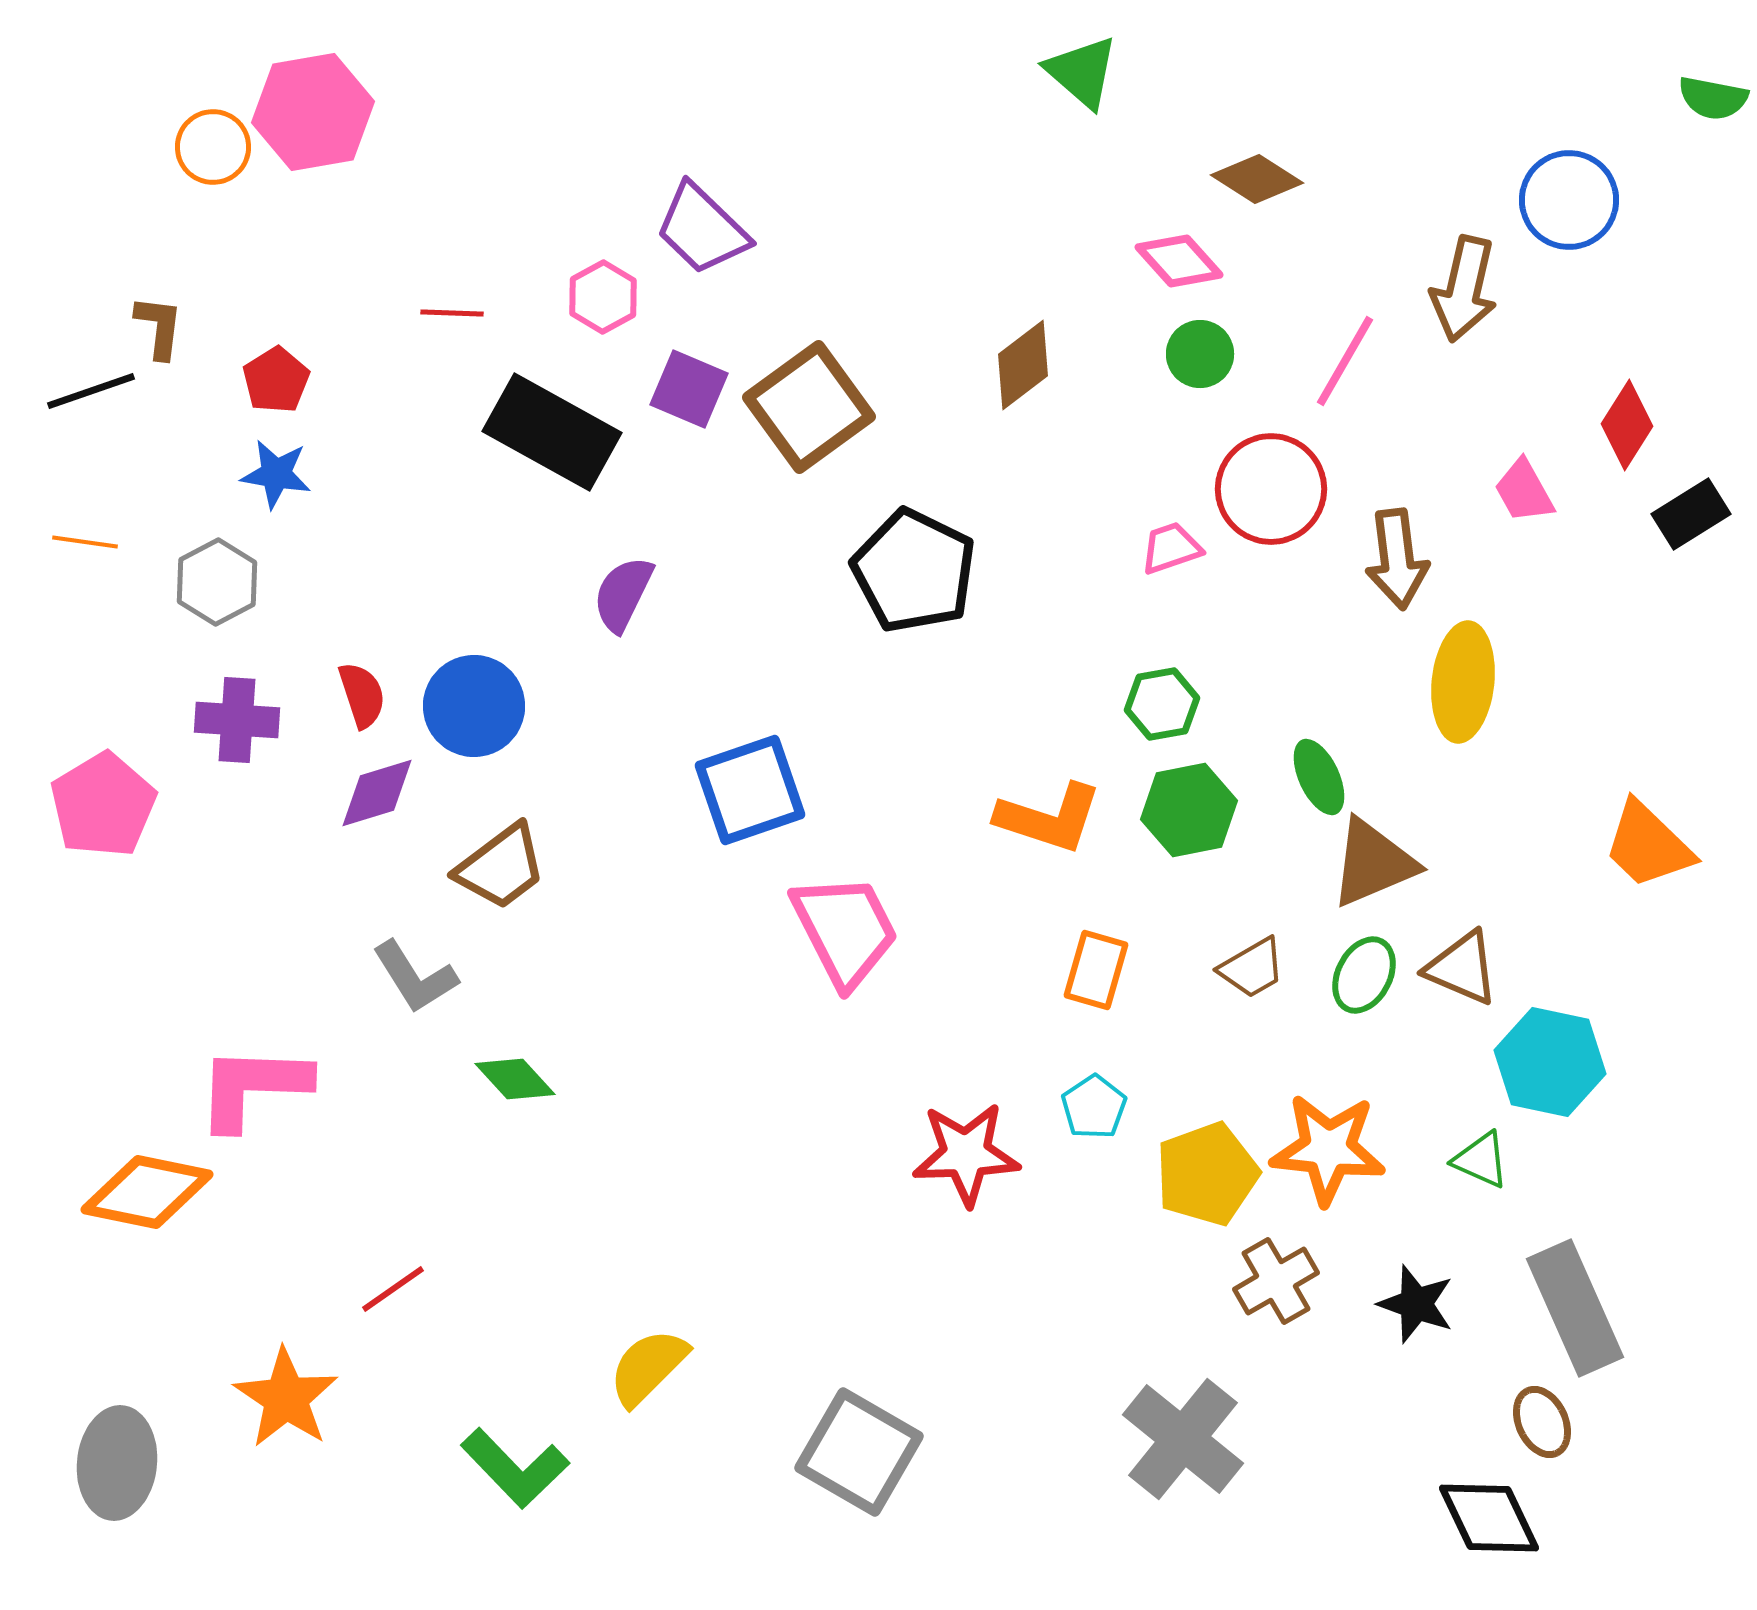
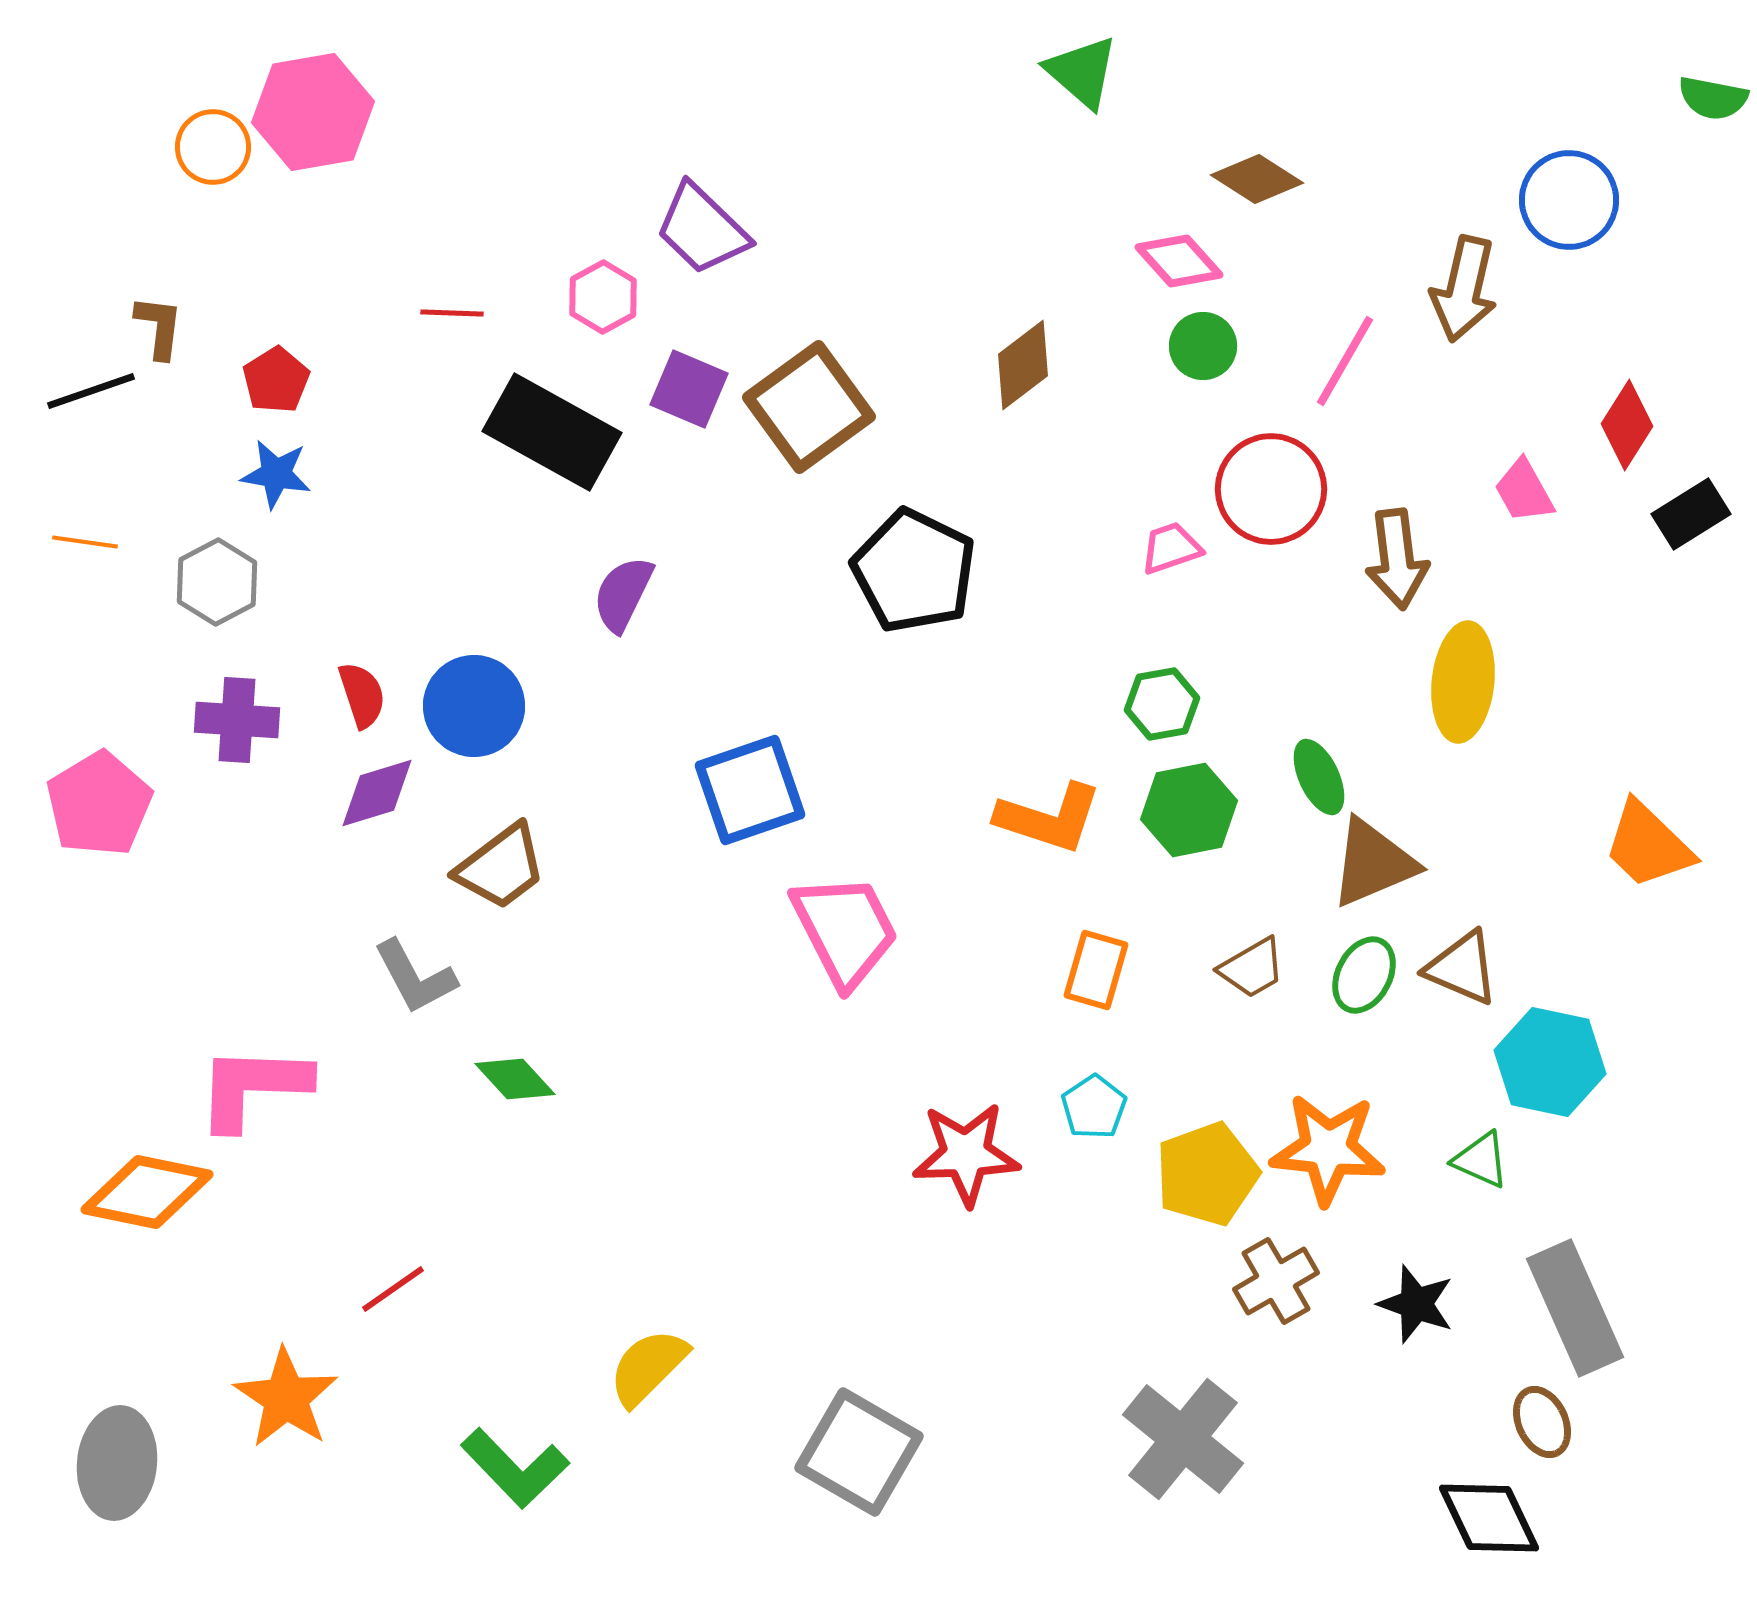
green circle at (1200, 354): moved 3 px right, 8 px up
pink pentagon at (103, 805): moved 4 px left, 1 px up
gray L-shape at (415, 977): rotated 4 degrees clockwise
